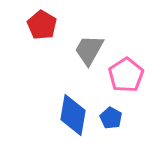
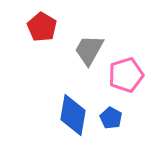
red pentagon: moved 2 px down
pink pentagon: rotated 16 degrees clockwise
